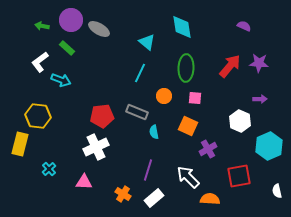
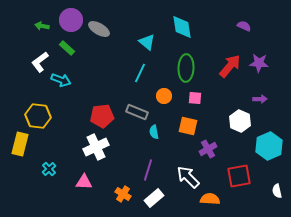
orange square: rotated 12 degrees counterclockwise
